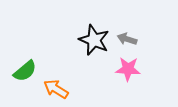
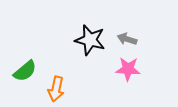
black star: moved 4 px left; rotated 8 degrees counterclockwise
orange arrow: rotated 110 degrees counterclockwise
